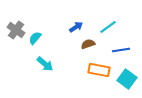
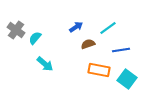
cyan line: moved 1 px down
